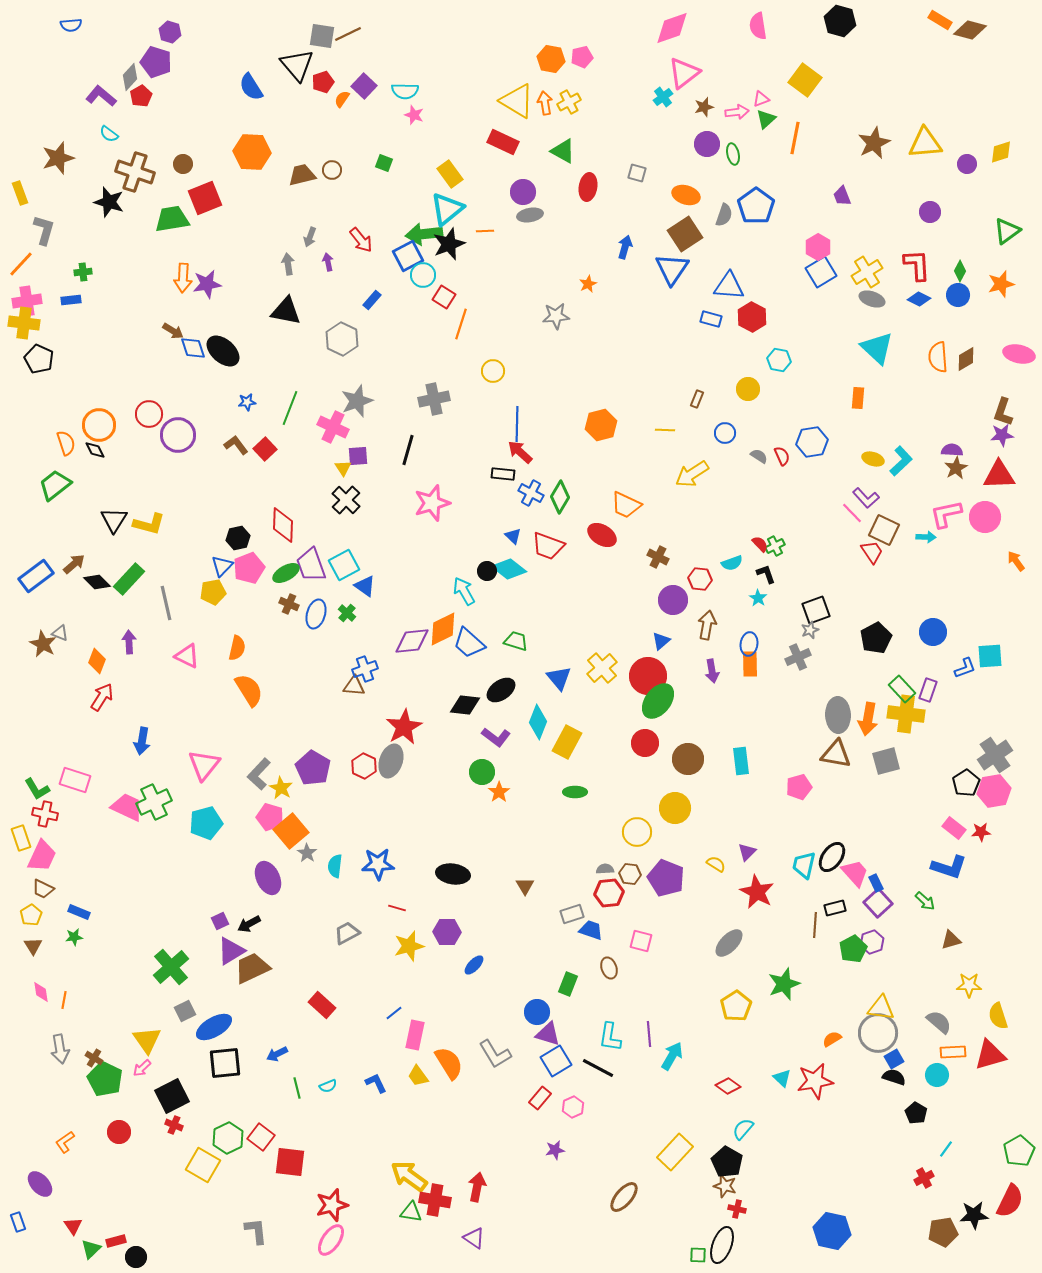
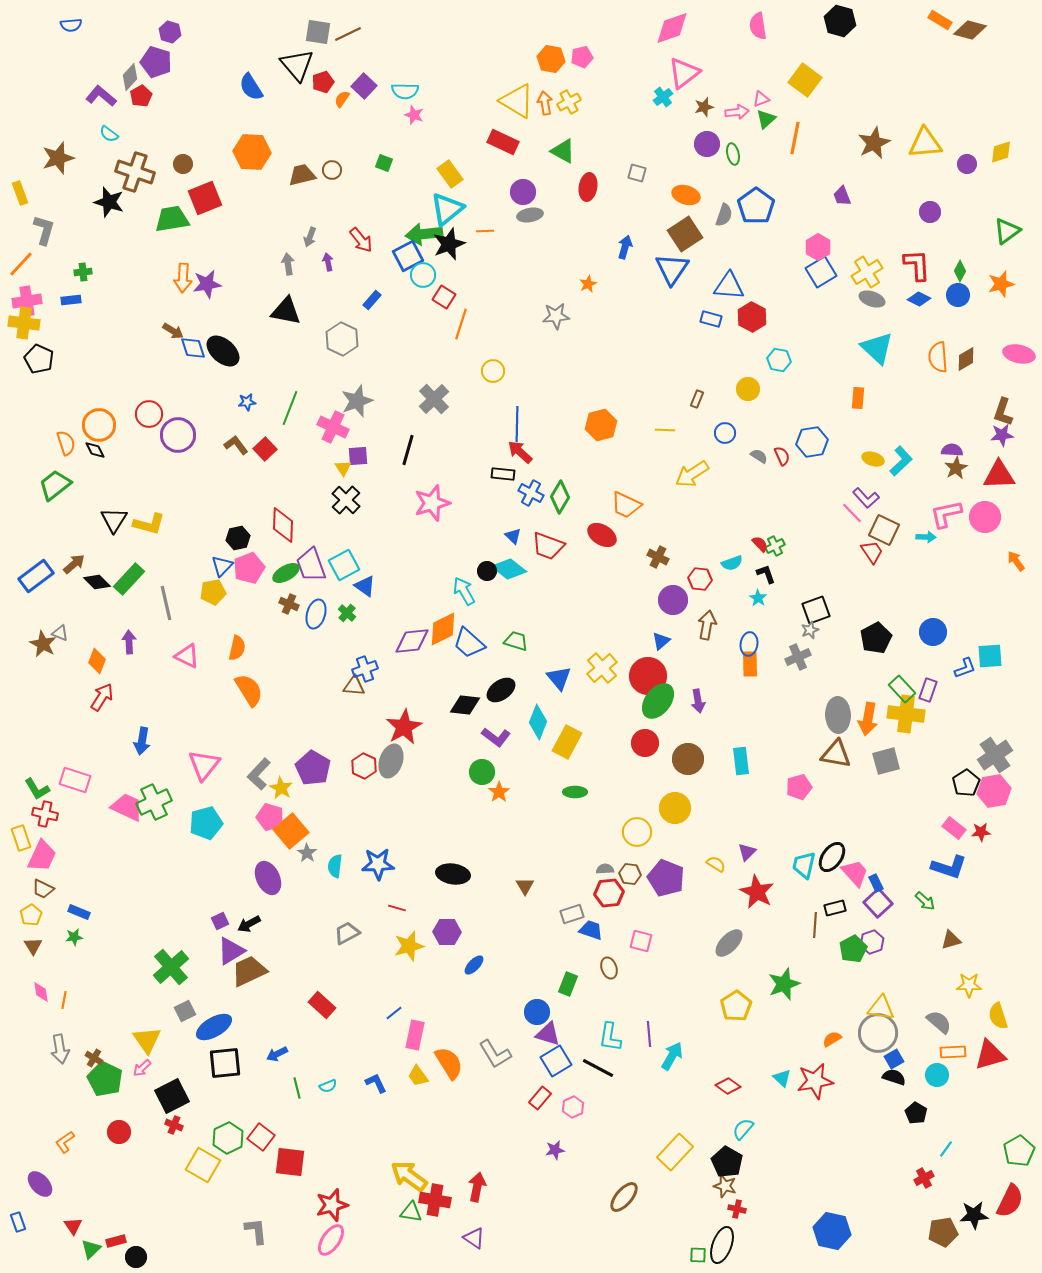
gray square at (322, 36): moved 4 px left, 4 px up
gray cross at (434, 399): rotated 32 degrees counterclockwise
purple arrow at (712, 671): moved 14 px left, 30 px down
brown trapezoid at (252, 968): moved 3 px left, 3 px down
